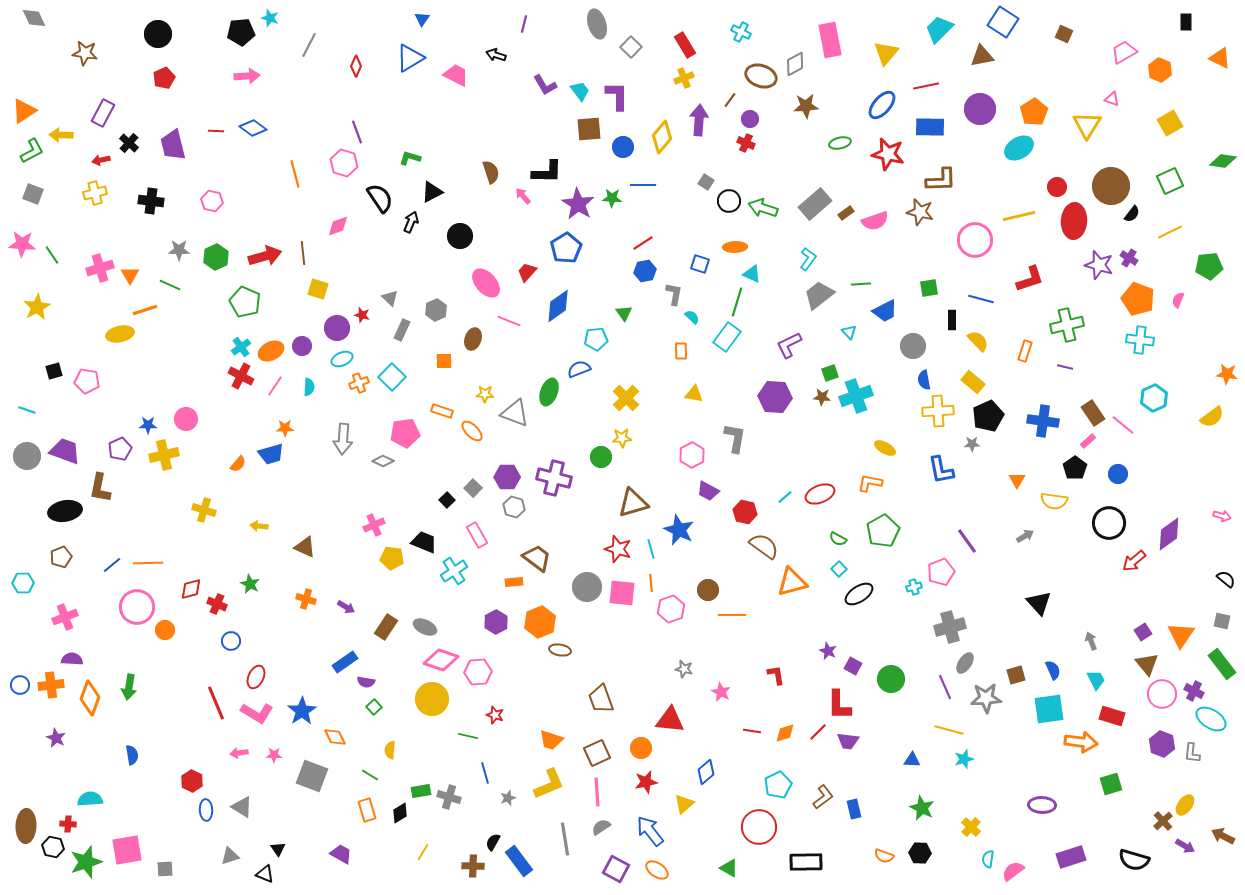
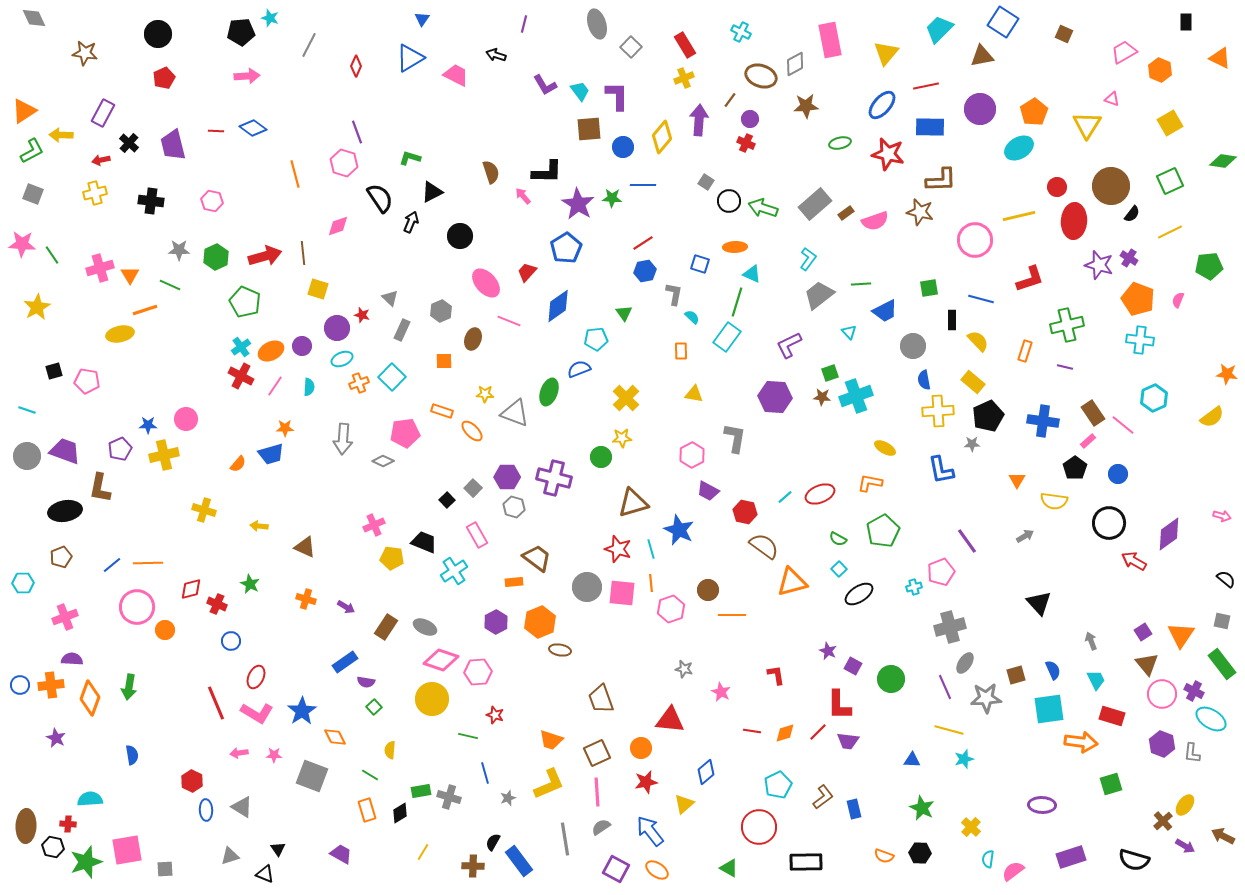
gray hexagon at (436, 310): moved 5 px right, 1 px down
red arrow at (1134, 561): rotated 70 degrees clockwise
